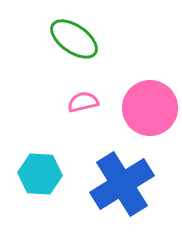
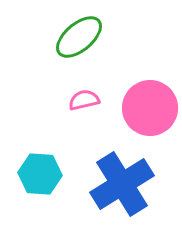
green ellipse: moved 5 px right, 2 px up; rotated 75 degrees counterclockwise
pink semicircle: moved 1 px right, 2 px up
